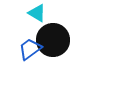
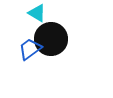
black circle: moved 2 px left, 1 px up
